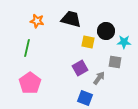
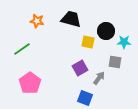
green line: moved 5 px left, 1 px down; rotated 42 degrees clockwise
